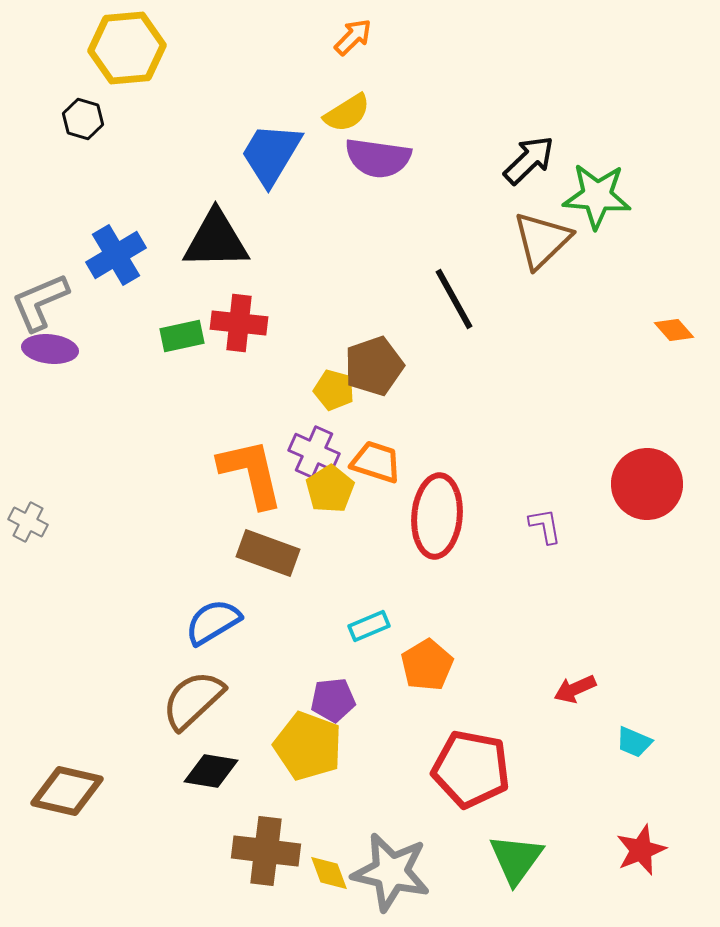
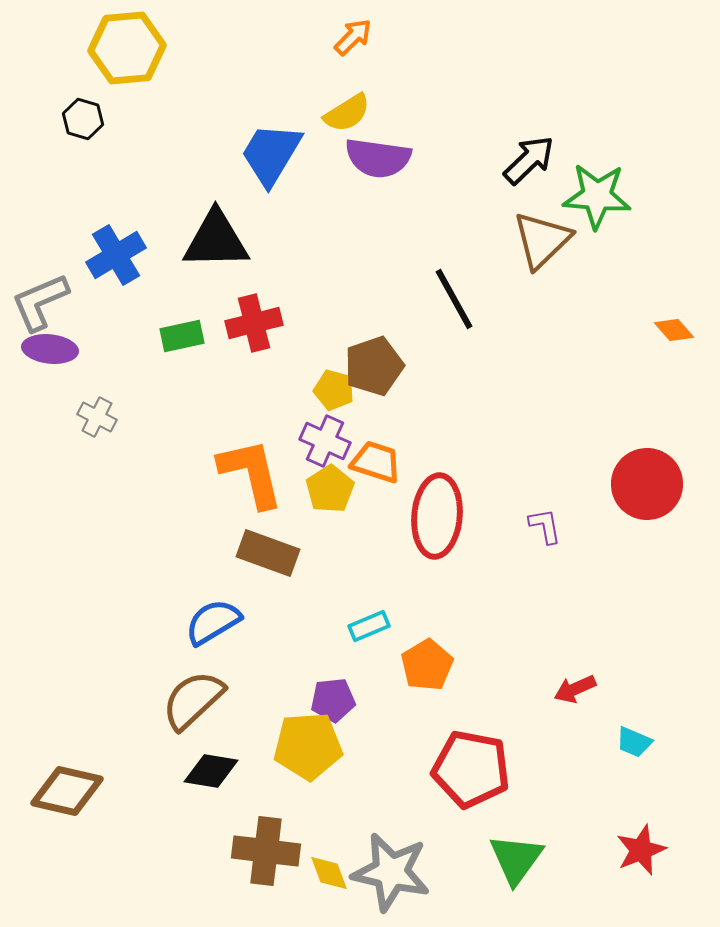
red cross at (239, 323): moved 15 px right; rotated 20 degrees counterclockwise
purple cross at (314, 452): moved 11 px right, 11 px up
gray cross at (28, 522): moved 69 px right, 105 px up
yellow pentagon at (308, 746): rotated 24 degrees counterclockwise
